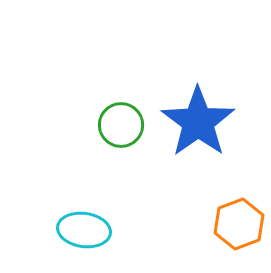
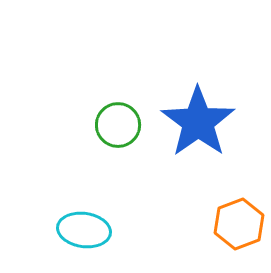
green circle: moved 3 px left
